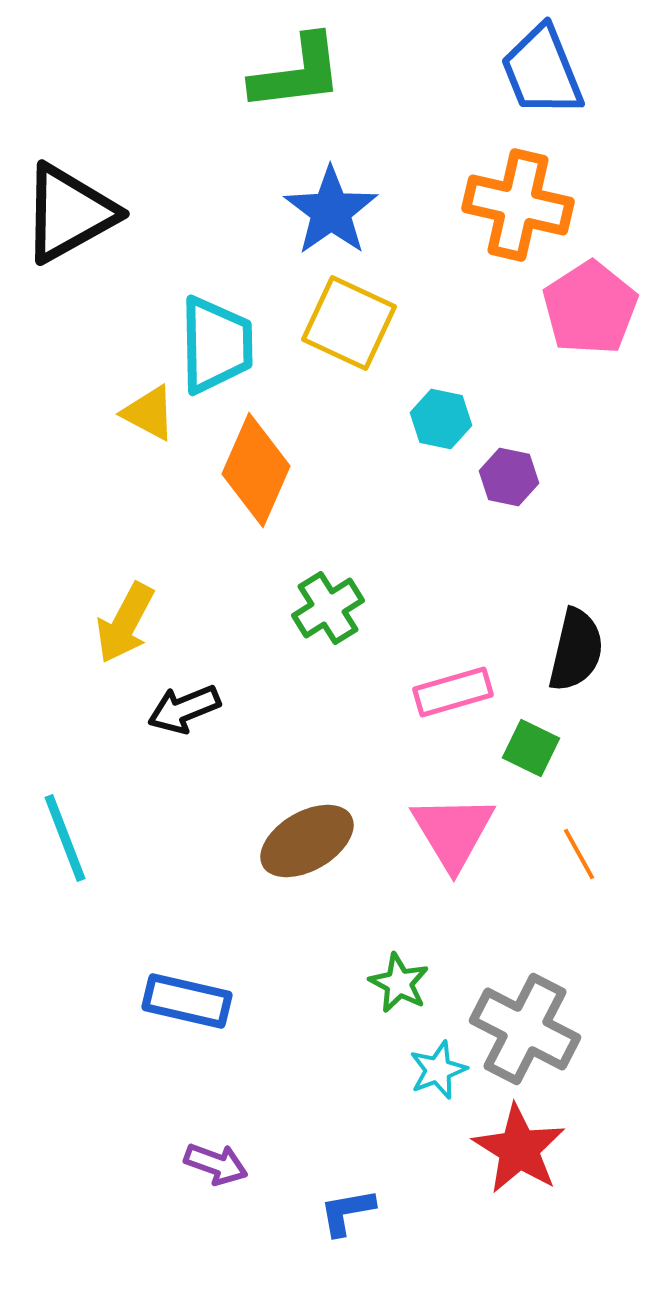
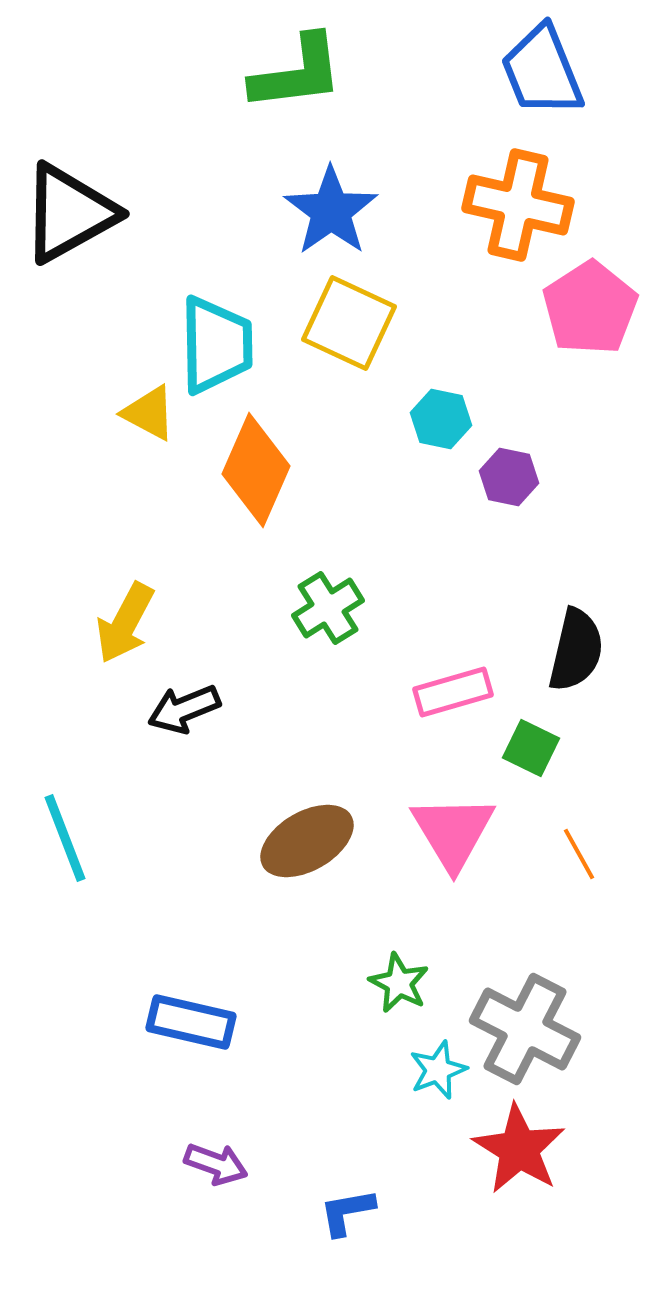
blue rectangle: moved 4 px right, 21 px down
